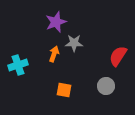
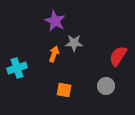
purple star: moved 1 px left, 1 px up; rotated 25 degrees counterclockwise
cyan cross: moved 1 px left, 3 px down
